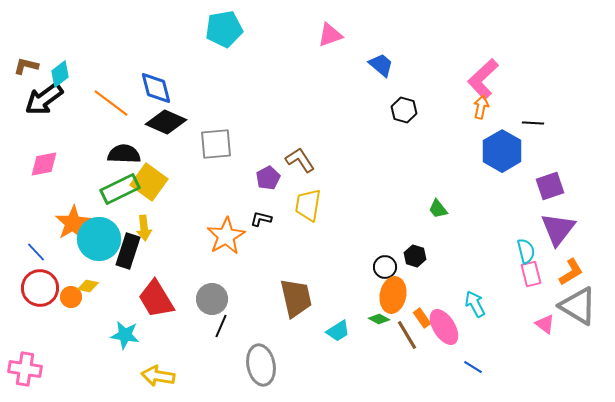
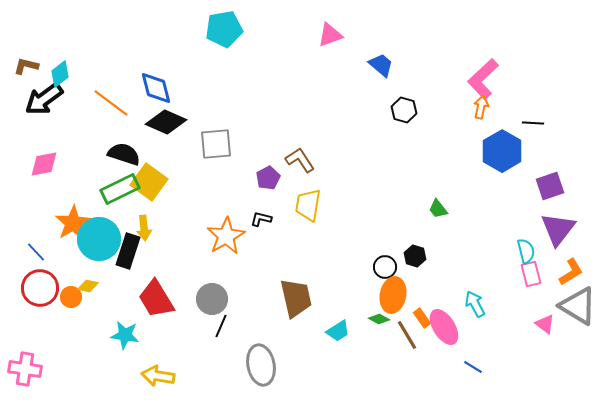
black semicircle at (124, 154): rotated 16 degrees clockwise
